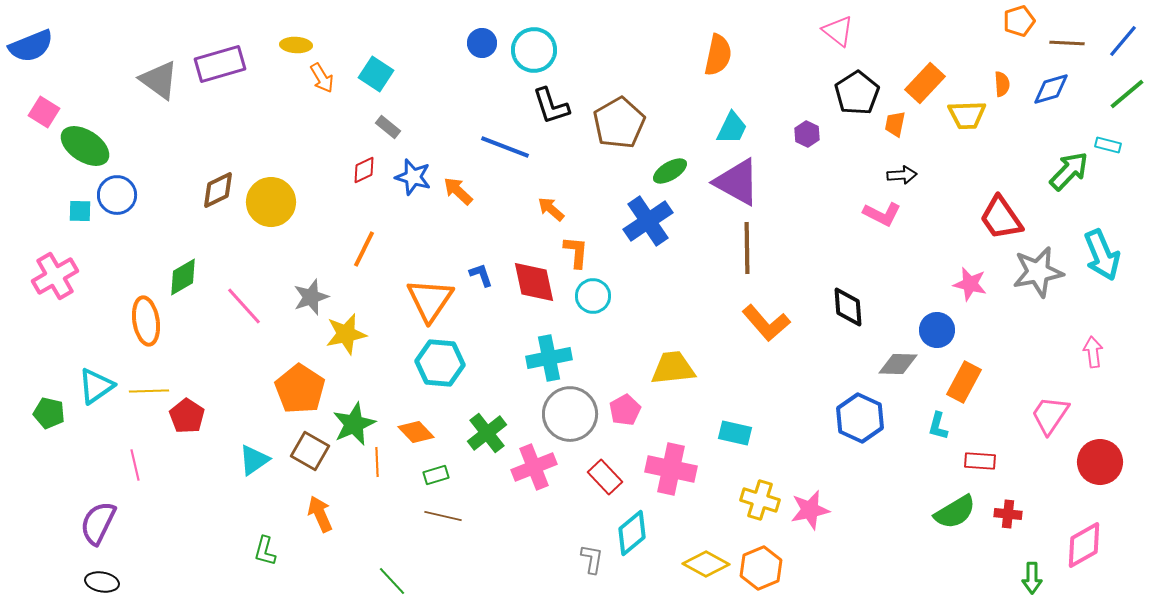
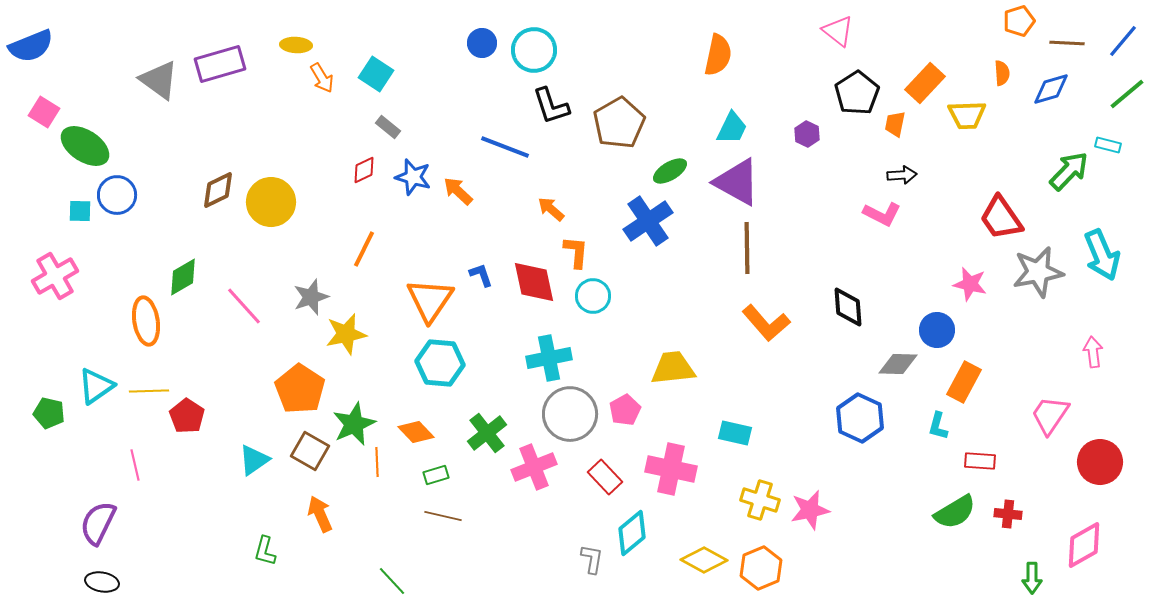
orange semicircle at (1002, 84): moved 11 px up
yellow diamond at (706, 564): moved 2 px left, 4 px up
